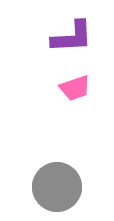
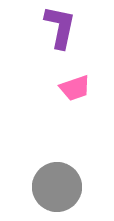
purple L-shape: moved 12 px left, 10 px up; rotated 75 degrees counterclockwise
